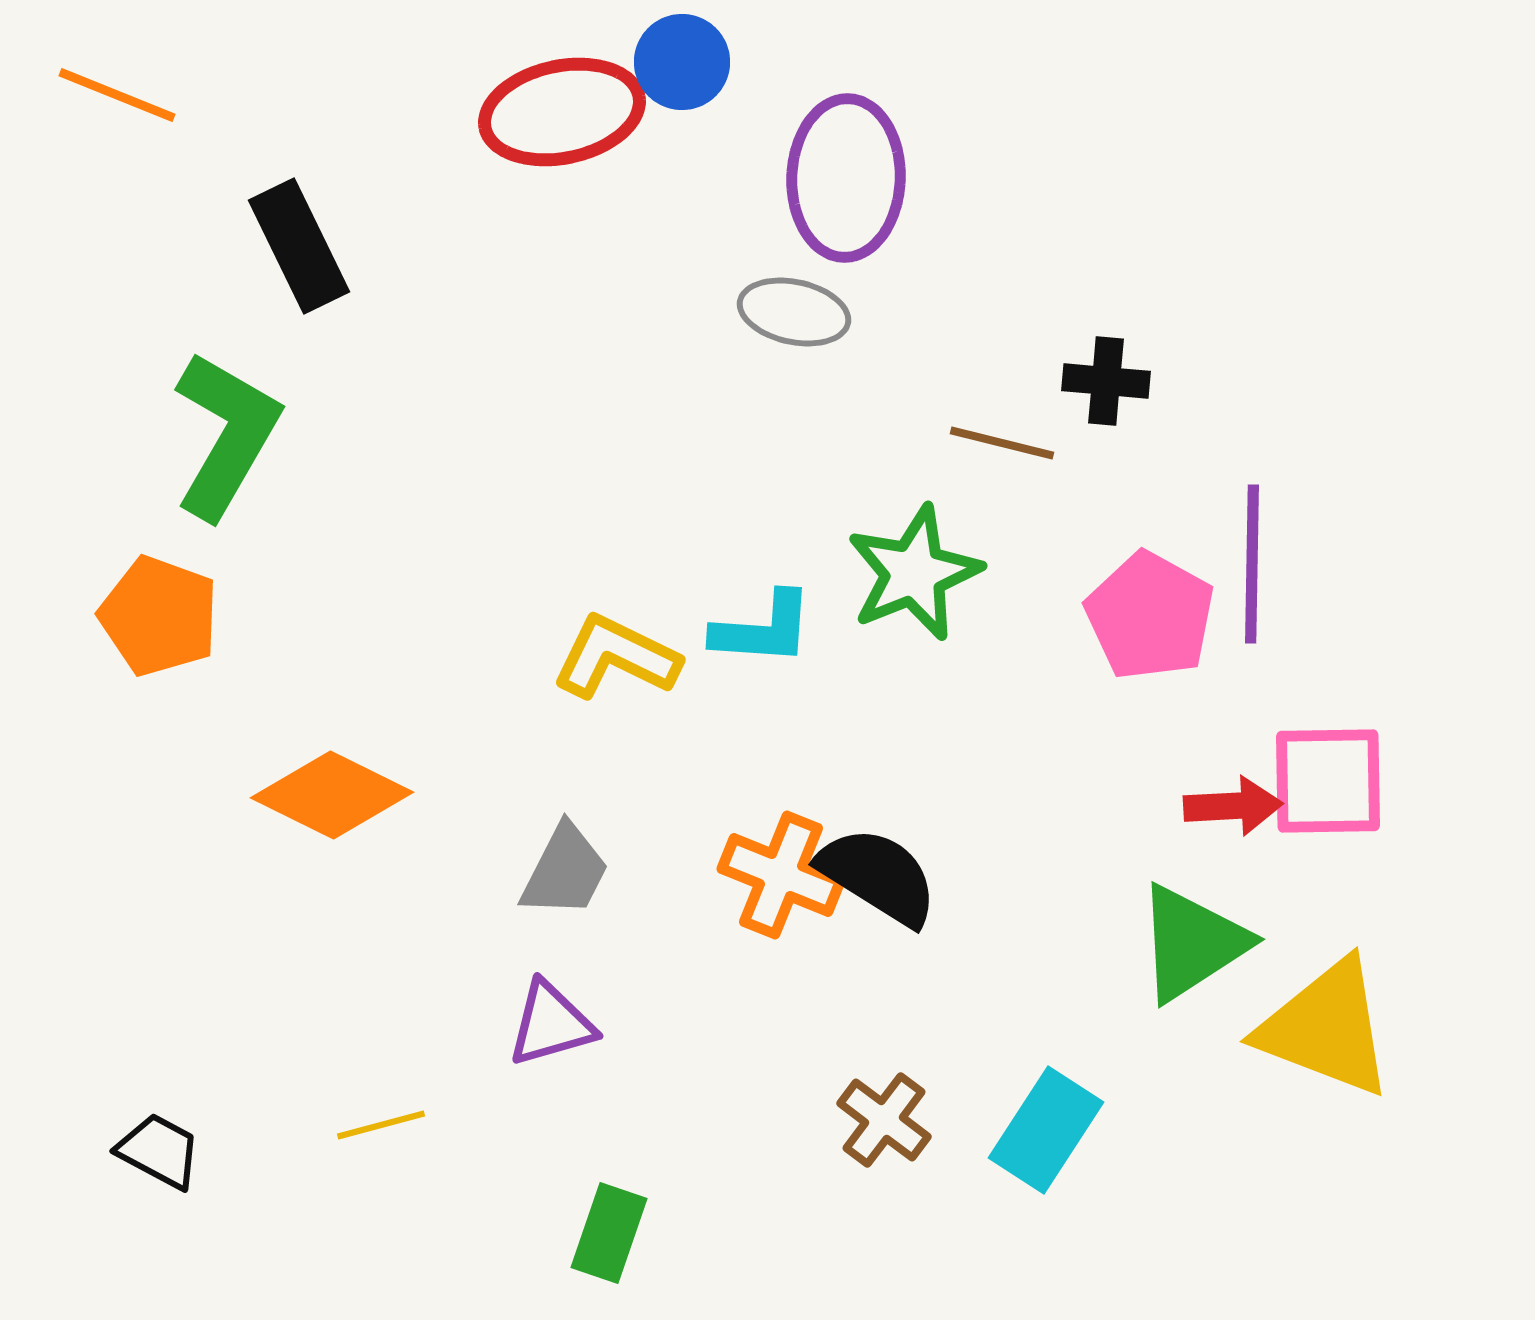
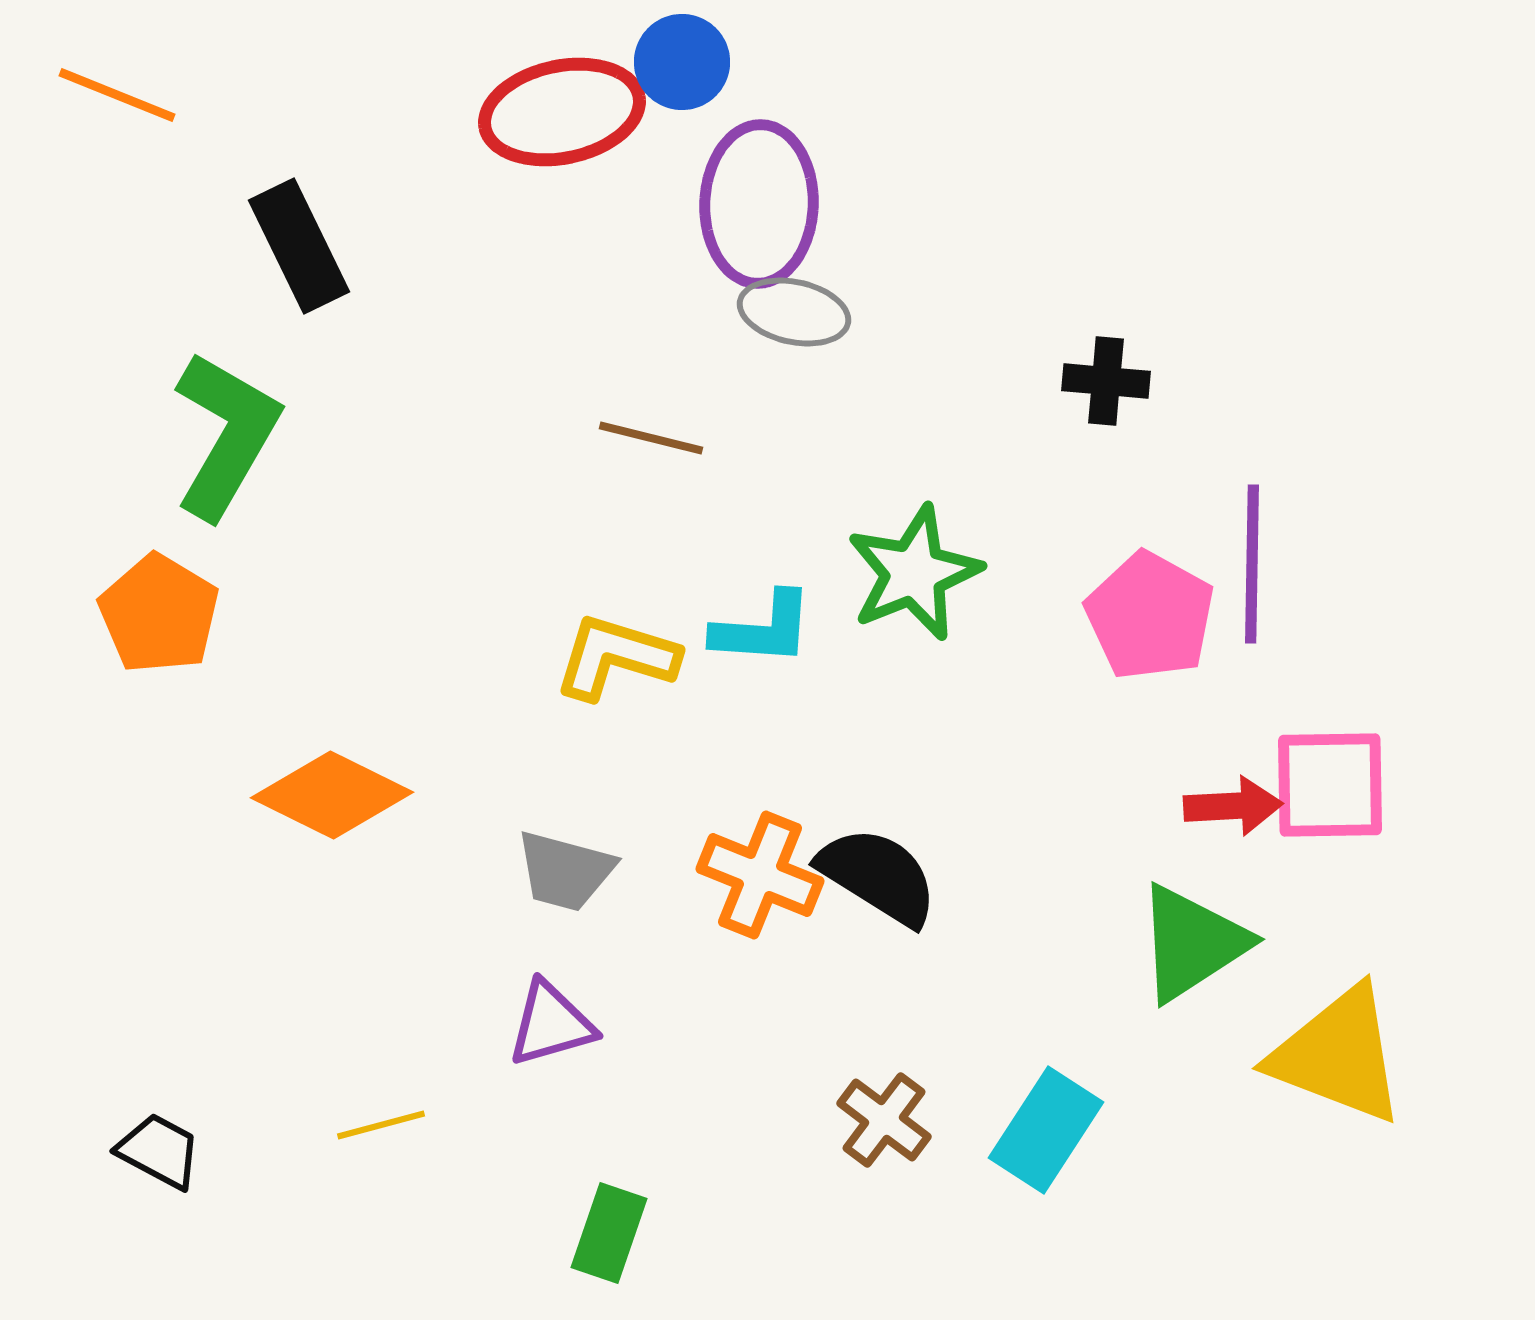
purple ellipse: moved 87 px left, 26 px down
brown line: moved 351 px left, 5 px up
orange pentagon: moved 2 px up; rotated 11 degrees clockwise
yellow L-shape: rotated 9 degrees counterclockwise
pink square: moved 2 px right, 4 px down
gray trapezoid: rotated 78 degrees clockwise
orange cross: moved 21 px left
yellow triangle: moved 12 px right, 27 px down
